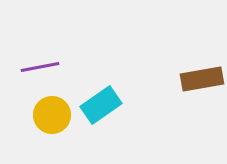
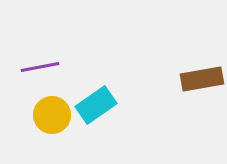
cyan rectangle: moved 5 px left
